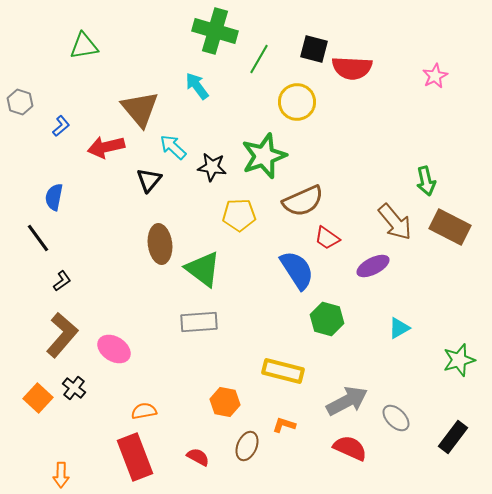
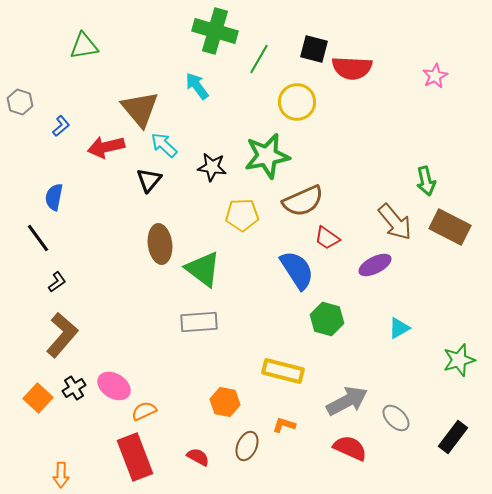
cyan arrow at (173, 147): moved 9 px left, 2 px up
green star at (264, 156): moved 3 px right; rotated 9 degrees clockwise
yellow pentagon at (239, 215): moved 3 px right
purple ellipse at (373, 266): moved 2 px right, 1 px up
black L-shape at (62, 281): moved 5 px left, 1 px down
pink ellipse at (114, 349): moved 37 px down
black cross at (74, 388): rotated 20 degrees clockwise
orange semicircle at (144, 411): rotated 15 degrees counterclockwise
